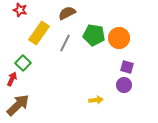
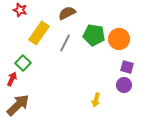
orange circle: moved 1 px down
yellow arrow: rotated 112 degrees clockwise
